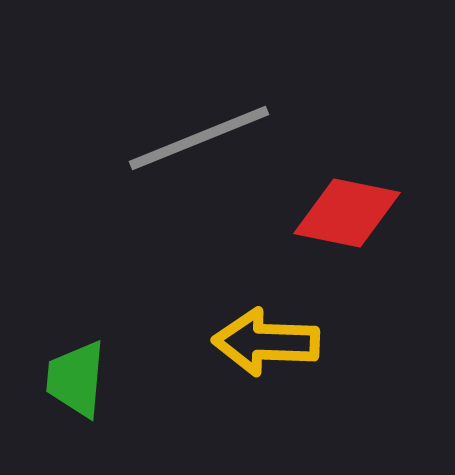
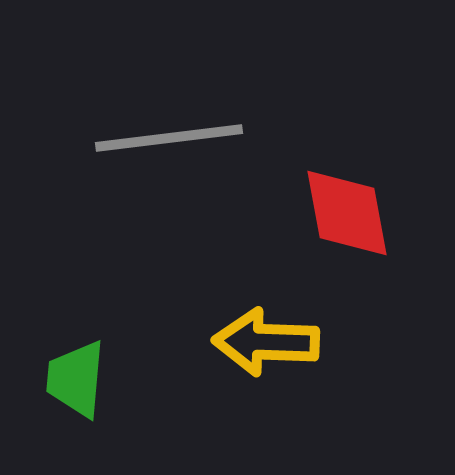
gray line: moved 30 px left; rotated 15 degrees clockwise
red diamond: rotated 68 degrees clockwise
